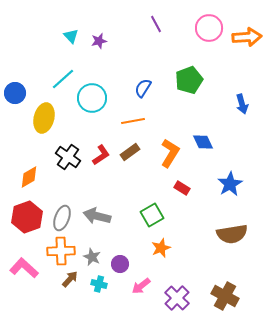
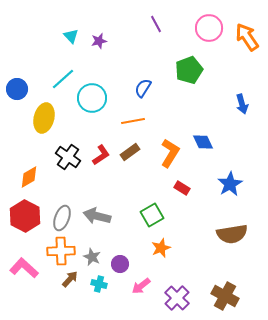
orange arrow: rotated 120 degrees counterclockwise
green pentagon: moved 10 px up
blue circle: moved 2 px right, 4 px up
red hexagon: moved 2 px left, 1 px up; rotated 12 degrees counterclockwise
